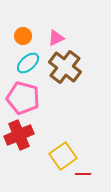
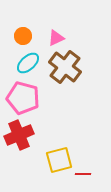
yellow square: moved 4 px left, 4 px down; rotated 20 degrees clockwise
